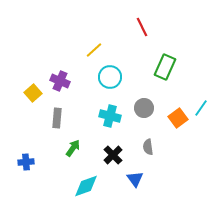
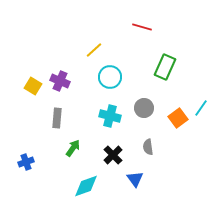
red line: rotated 48 degrees counterclockwise
yellow square: moved 7 px up; rotated 18 degrees counterclockwise
blue cross: rotated 14 degrees counterclockwise
